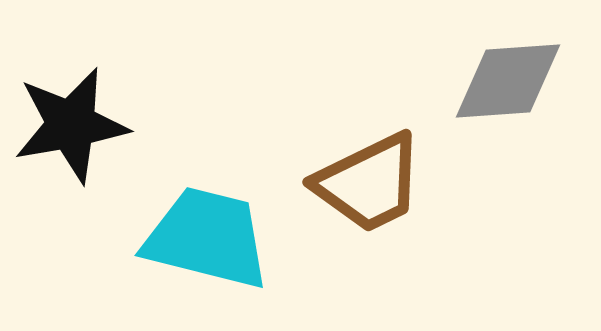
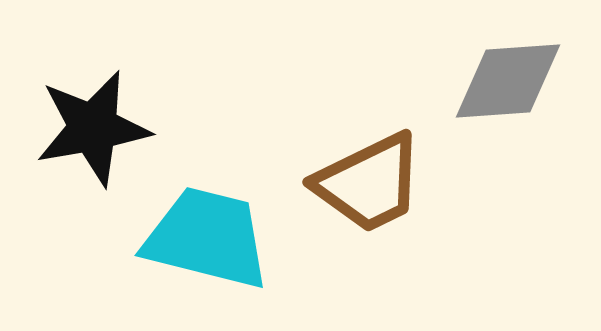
black star: moved 22 px right, 3 px down
